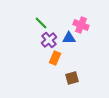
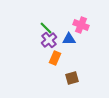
green line: moved 5 px right, 5 px down
blue triangle: moved 1 px down
